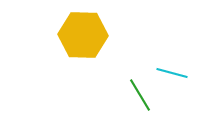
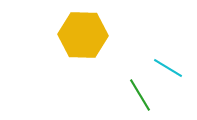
cyan line: moved 4 px left, 5 px up; rotated 16 degrees clockwise
